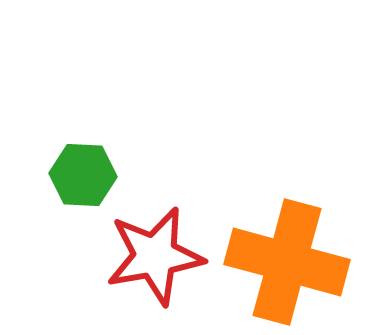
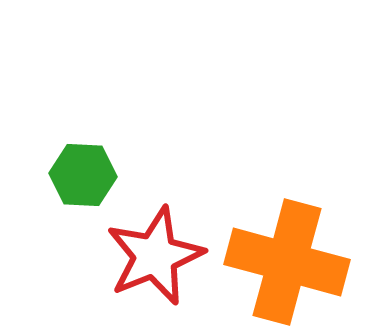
red star: rotated 12 degrees counterclockwise
